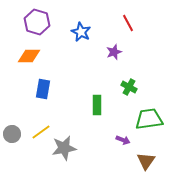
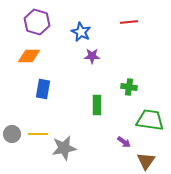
red line: moved 1 px right, 1 px up; rotated 66 degrees counterclockwise
purple star: moved 22 px left, 4 px down; rotated 21 degrees clockwise
green cross: rotated 21 degrees counterclockwise
green trapezoid: moved 1 px right, 1 px down; rotated 16 degrees clockwise
yellow line: moved 3 px left, 2 px down; rotated 36 degrees clockwise
purple arrow: moved 1 px right, 2 px down; rotated 16 degrees clockwise
